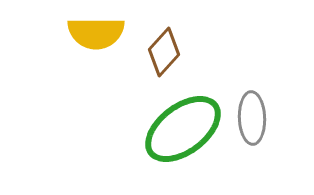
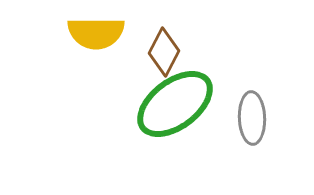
brown diamond: rotated 15 degrees counterclockwise
green ellipse: moved 8 px left, 25 px up
